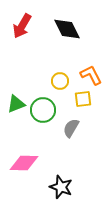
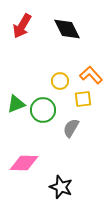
orange L-shape: rotated 15 degrees counterclockwise
